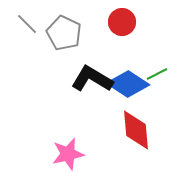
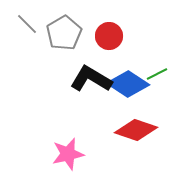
red circle: moved 13 px left, 14 px down
gray pentagon: rotated 16 degrees clockwise
black L-shape: moved 1 px left
red diamond: rotated 66 degrees counterclockwise
